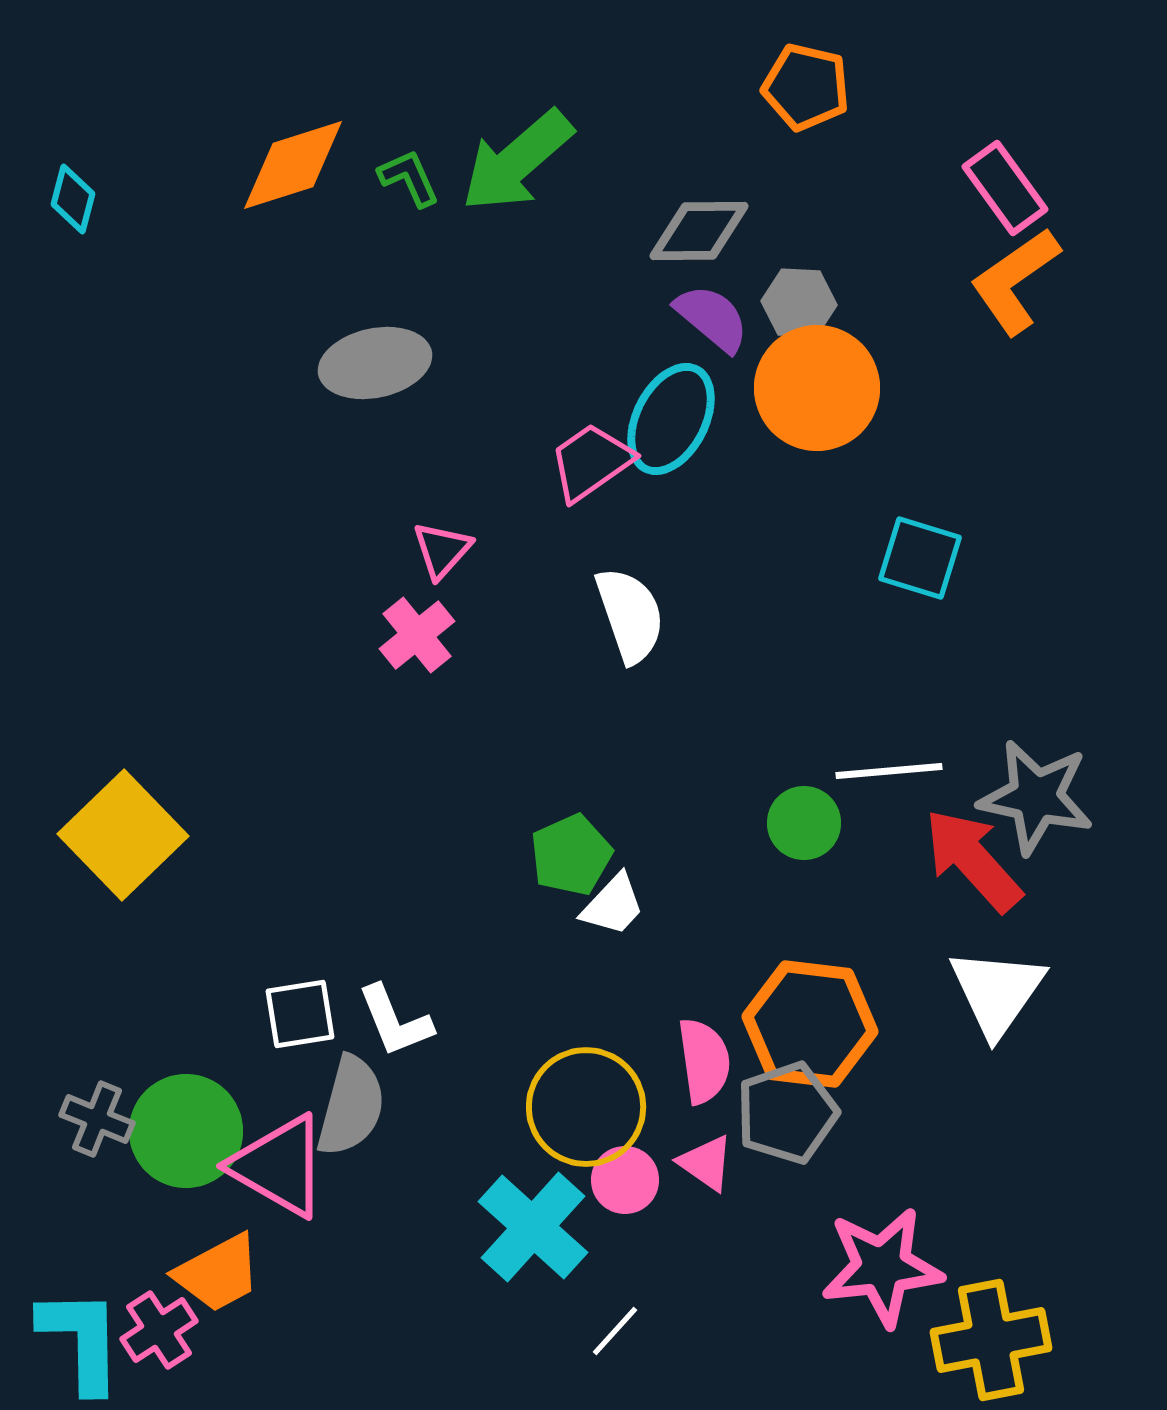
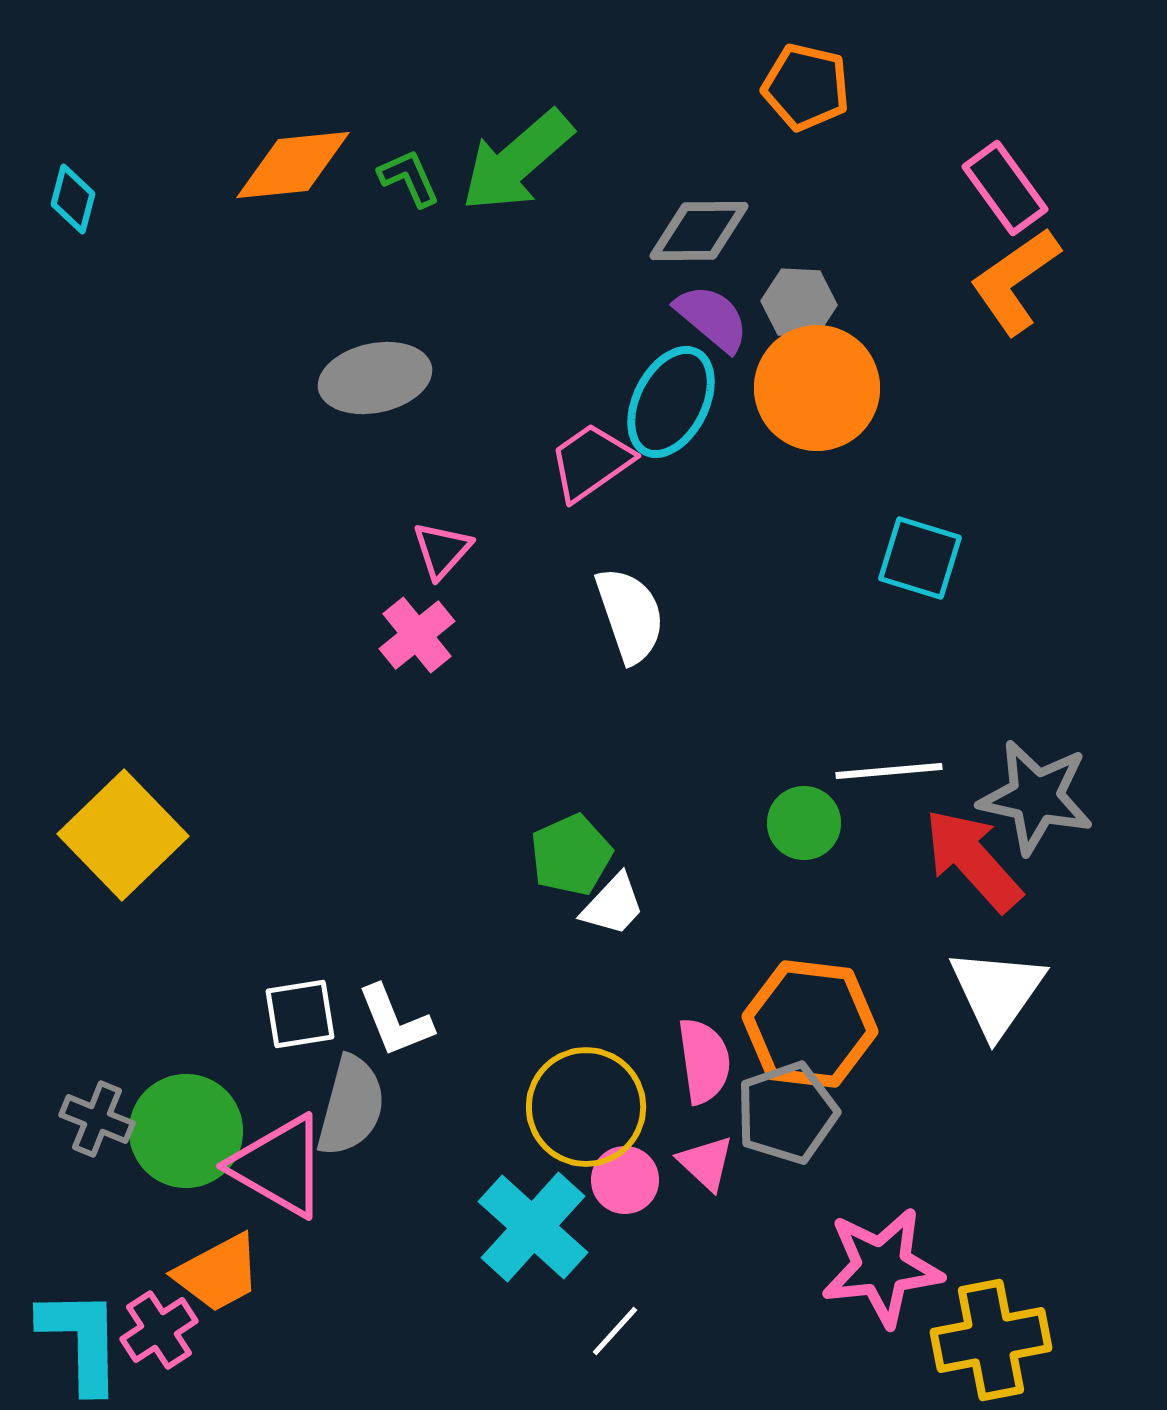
orange diamond at (293, 165): rotated 12 degrees clockwise
gray ellipse at (375, 363): moved 15 px down
cyan ellipse at (671, 419): moved 17 px up
pink triangle at (706, 1163): rotated 8 degrees clockwise
